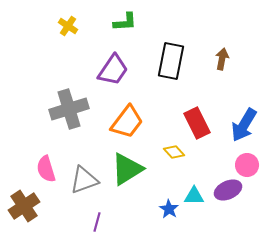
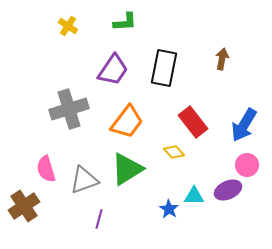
black rectangle: moved 7 px left, 7 px down
red rectangle: moved 4 px left, 1 px up; rotated 12 degrees counterclockwise
purple line: moved 2 px right, 3 px up
